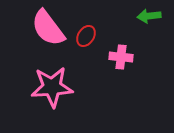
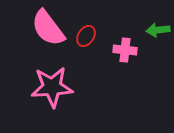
green arrow: moved 9 px right, 14 px down
pink cross: moved 4 px right, 7 px up
